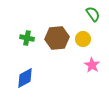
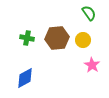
green semicircle: moved 4 px left, 1 px up
yellow circle: moved 1 px down
